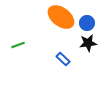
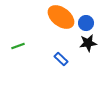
blue circle: moved 1 px left
green line: moved 1 px down
blue rectangle: moved 2 px left
